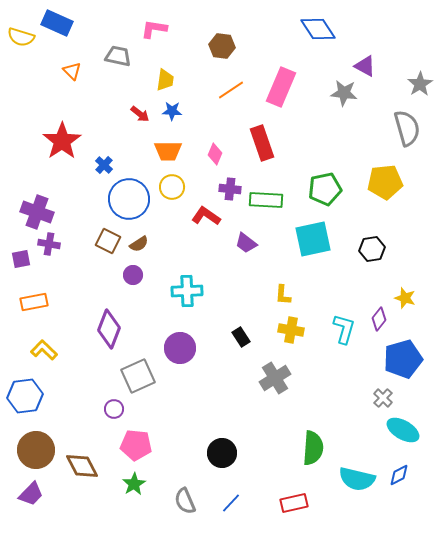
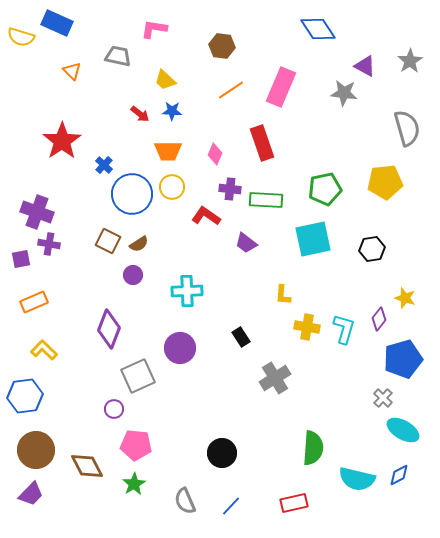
yellow trapezoid at (165, 80): rotated 125 degrees clockwise
gray star at (420, 84): moved 10 px left, 23 px up
blue circle at (129, 199): moved 3 px right, 5 px up
orange rectangle at (34, 302): rotated 12 degrees counterclockwise
yellow cross at (291, 330): moved 16 px right, 3 px up
brown diamond at (82, 466): moved 5 px right
blue line at (231, 503): moved 3 px down
